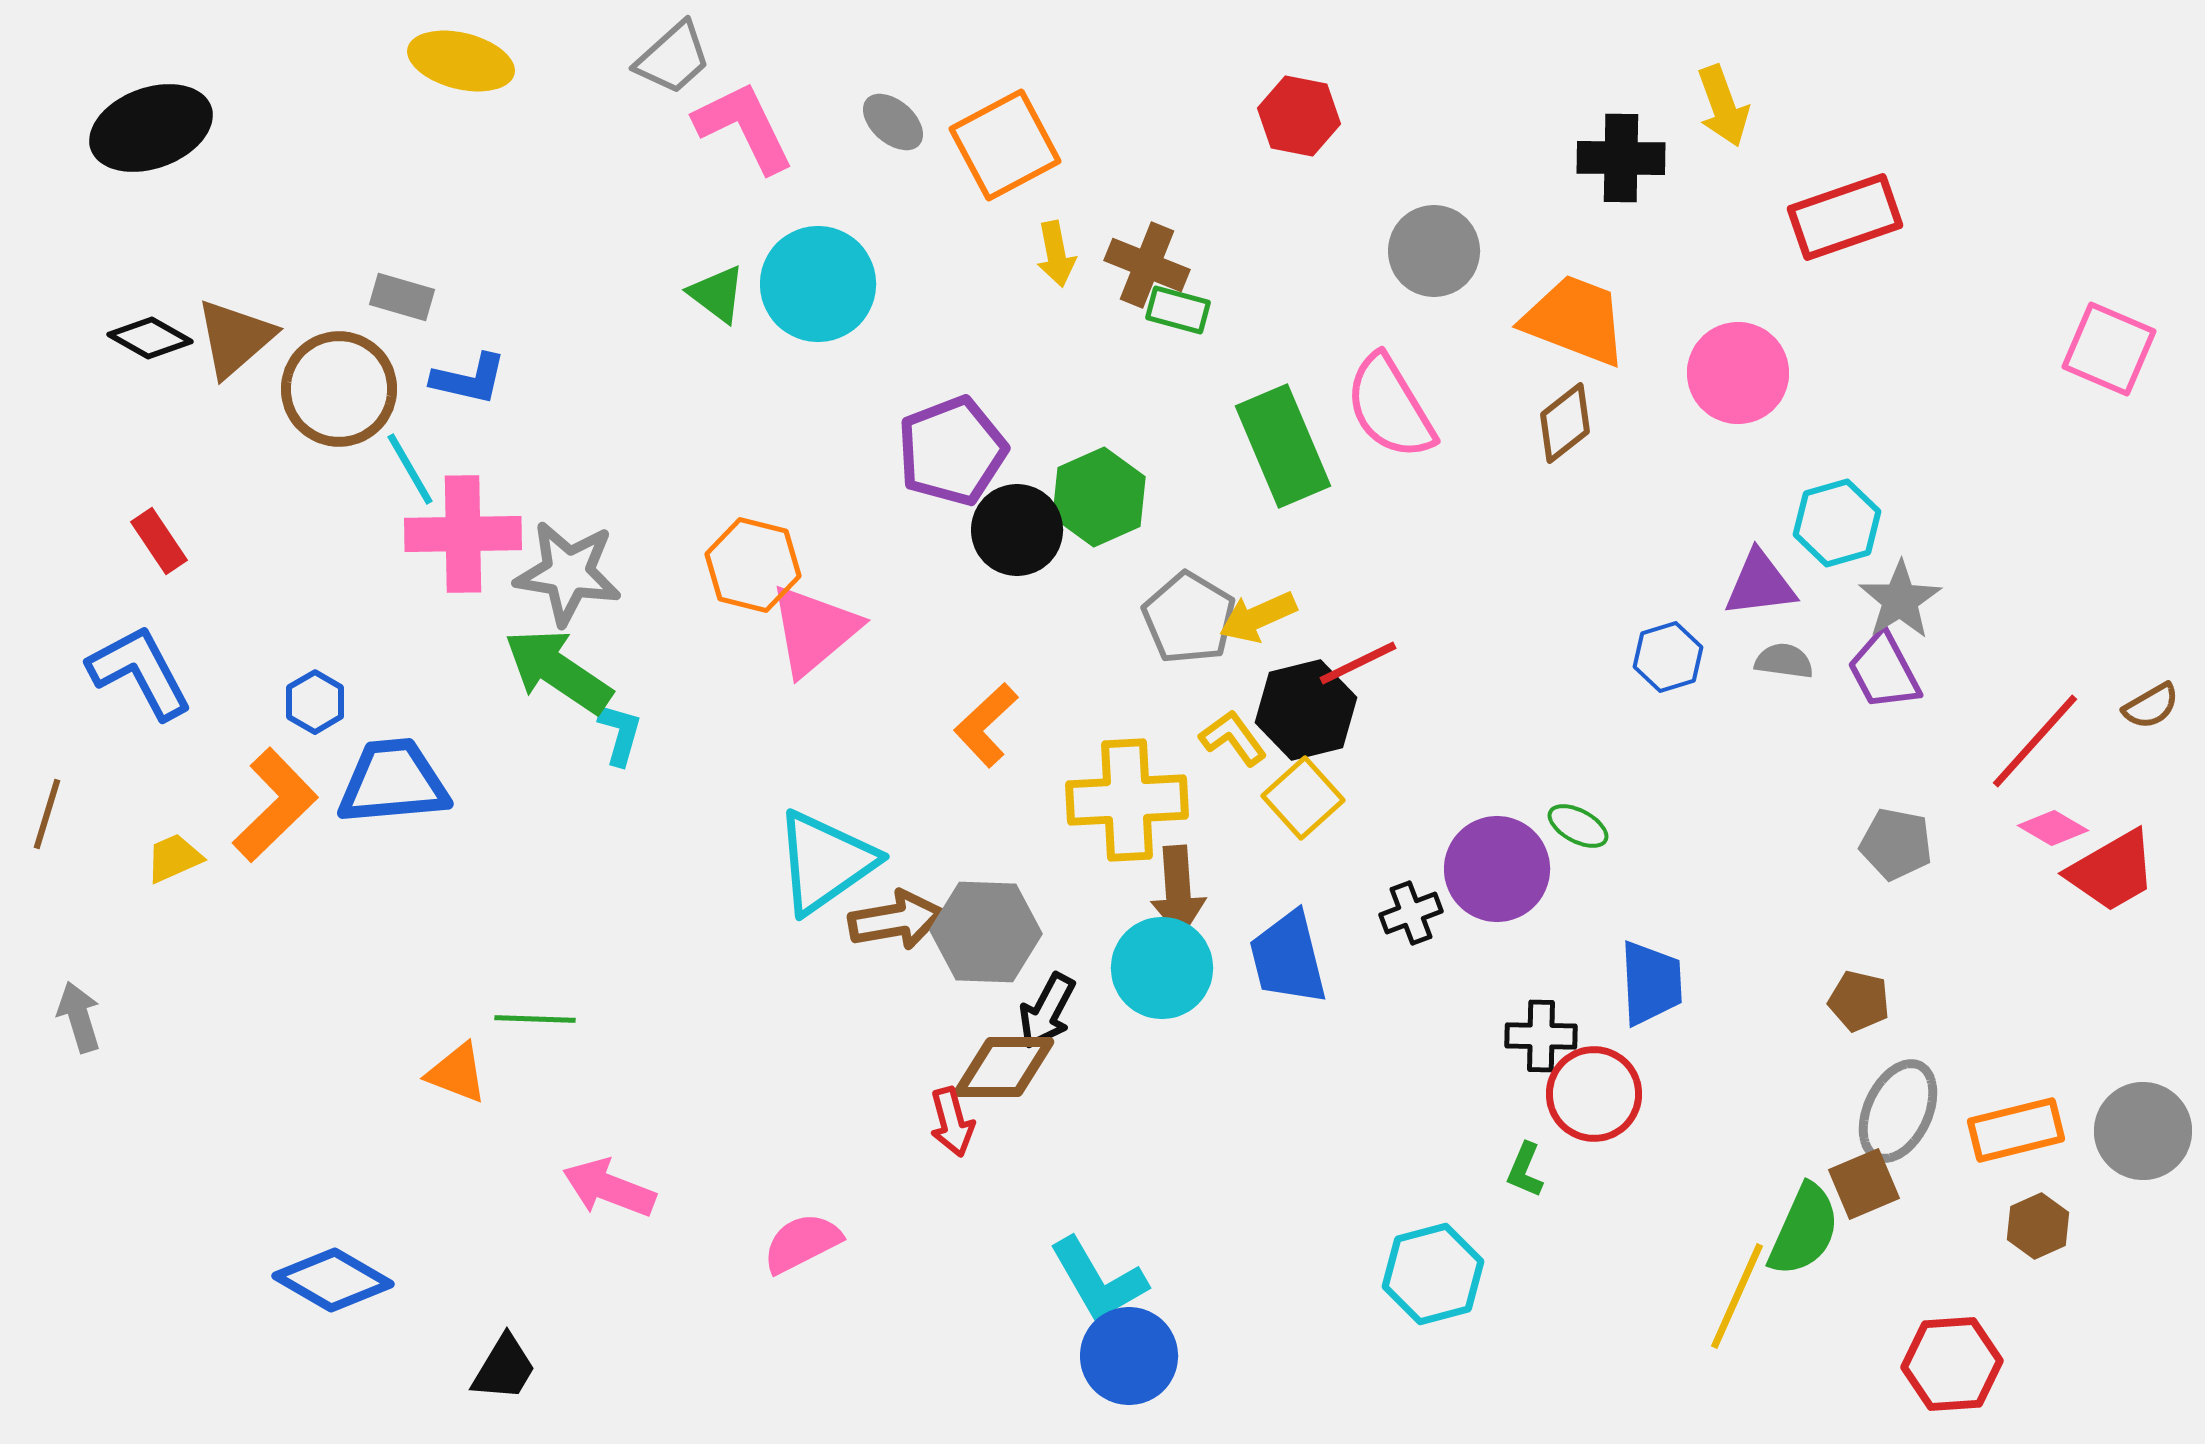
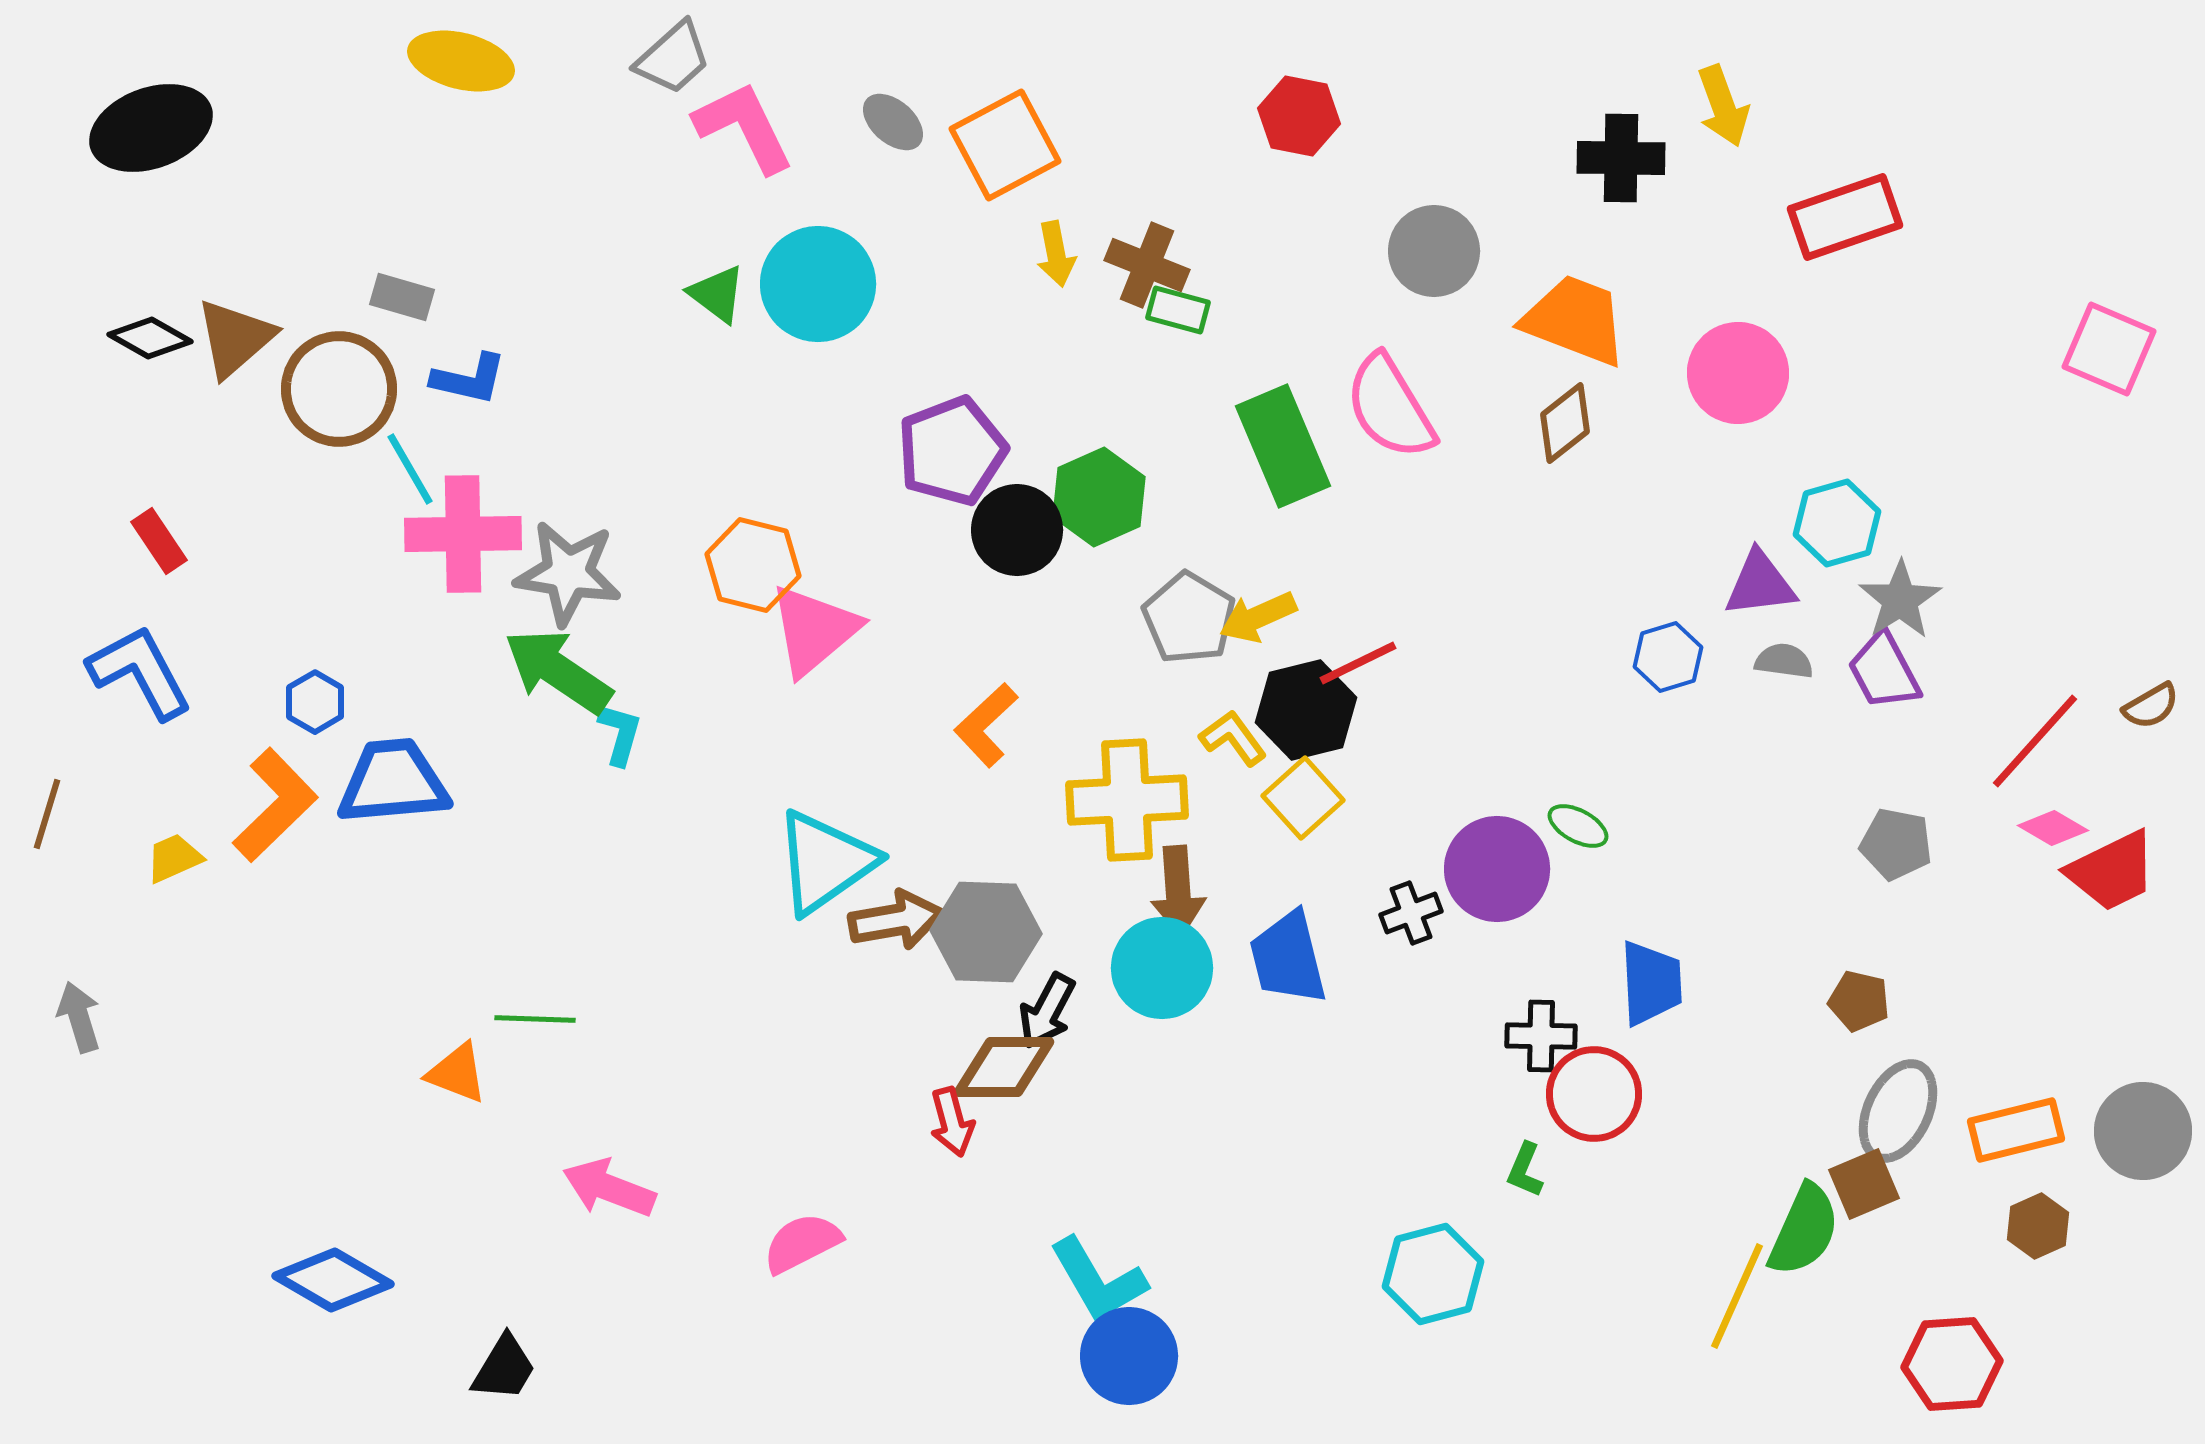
red trapezoid at (2112, 871): rotated 4 degrees clockwise
